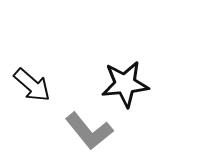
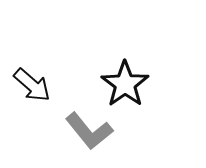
black star: rotated 30 degrees counterclockwise
